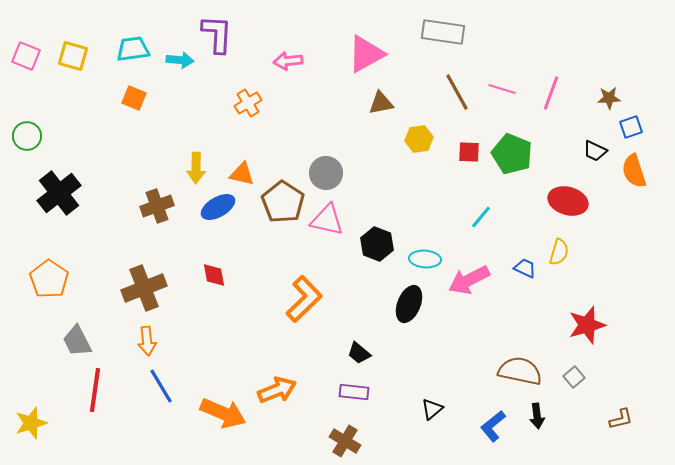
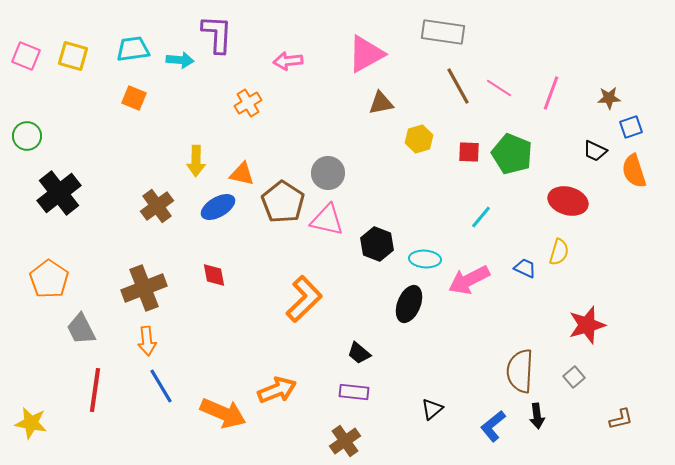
pink line at (502, 89): moved 3 px left, 1 px up; rotated 16 degrees clockwise
brown line at (457, 92): moved 1 px right, 6 px up
yellow hexagon at (419, 139): rotated 8 degrees counterclockwise
yellow arrow at (196, 168): moved 7 px up
gray circle at (326, 173): moved 2 px right
brown cross at (157, 206): rotated 16 degrees counterclockwise
gray trapezoid at (77, 341): moved 4 px right, 12 px up
brown semicircle at (520, 371): rotated 99 degrees counterclockwise
yellow star at (31, 423): rotated 28 degrees clockwise
brown cross at (345, 441): rotated 24 degrees clockwise
